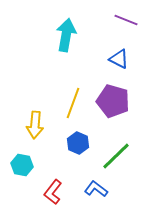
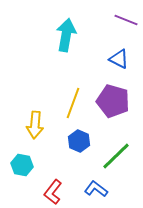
blue hexagon: moved 1 px right, 2 px up
